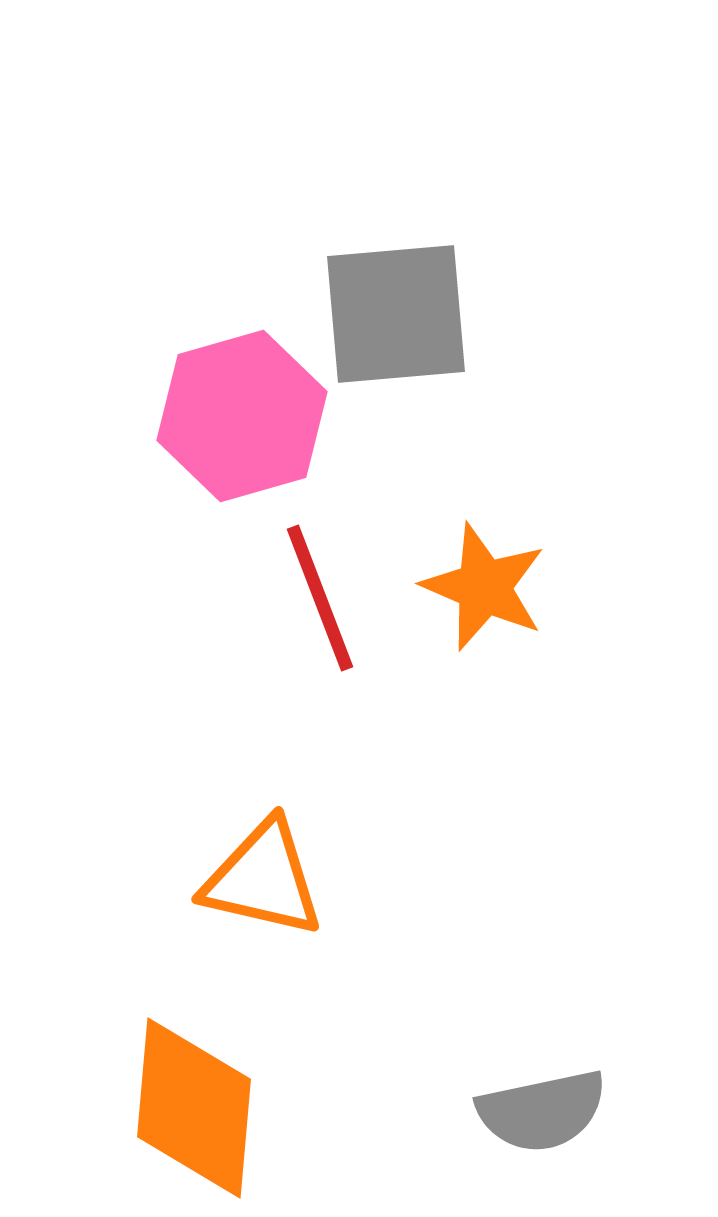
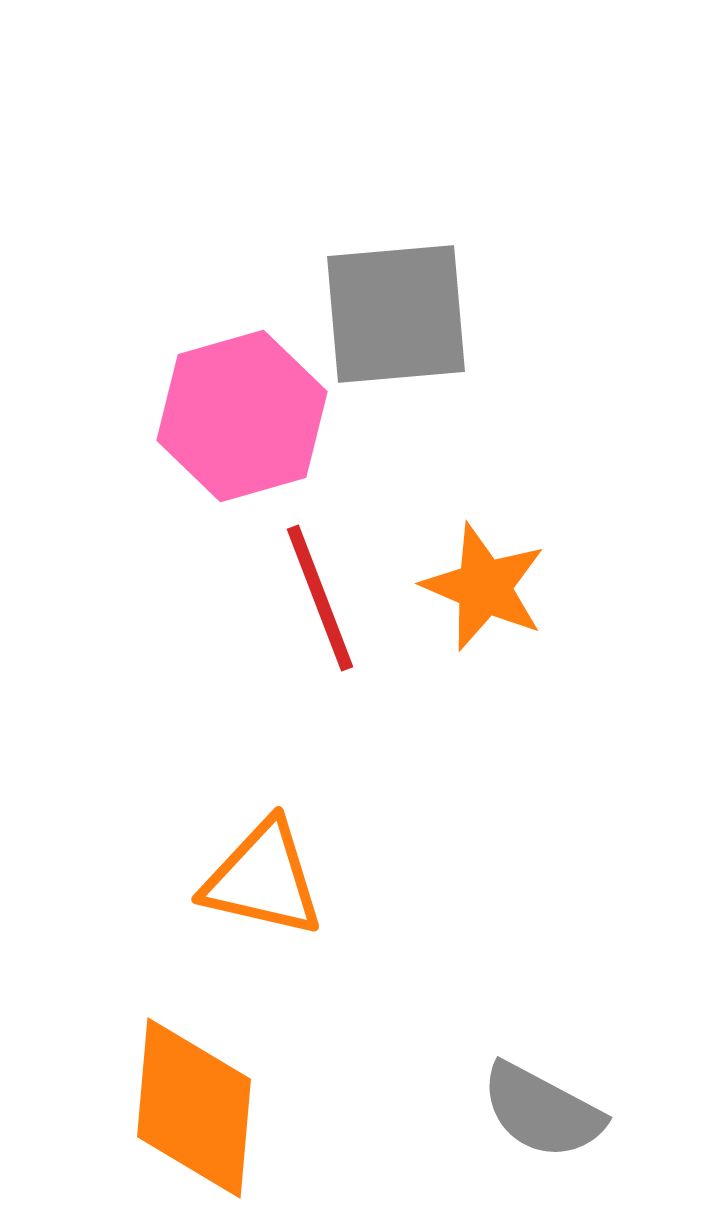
gray semicircle: rotated 40 degrees clockwise
